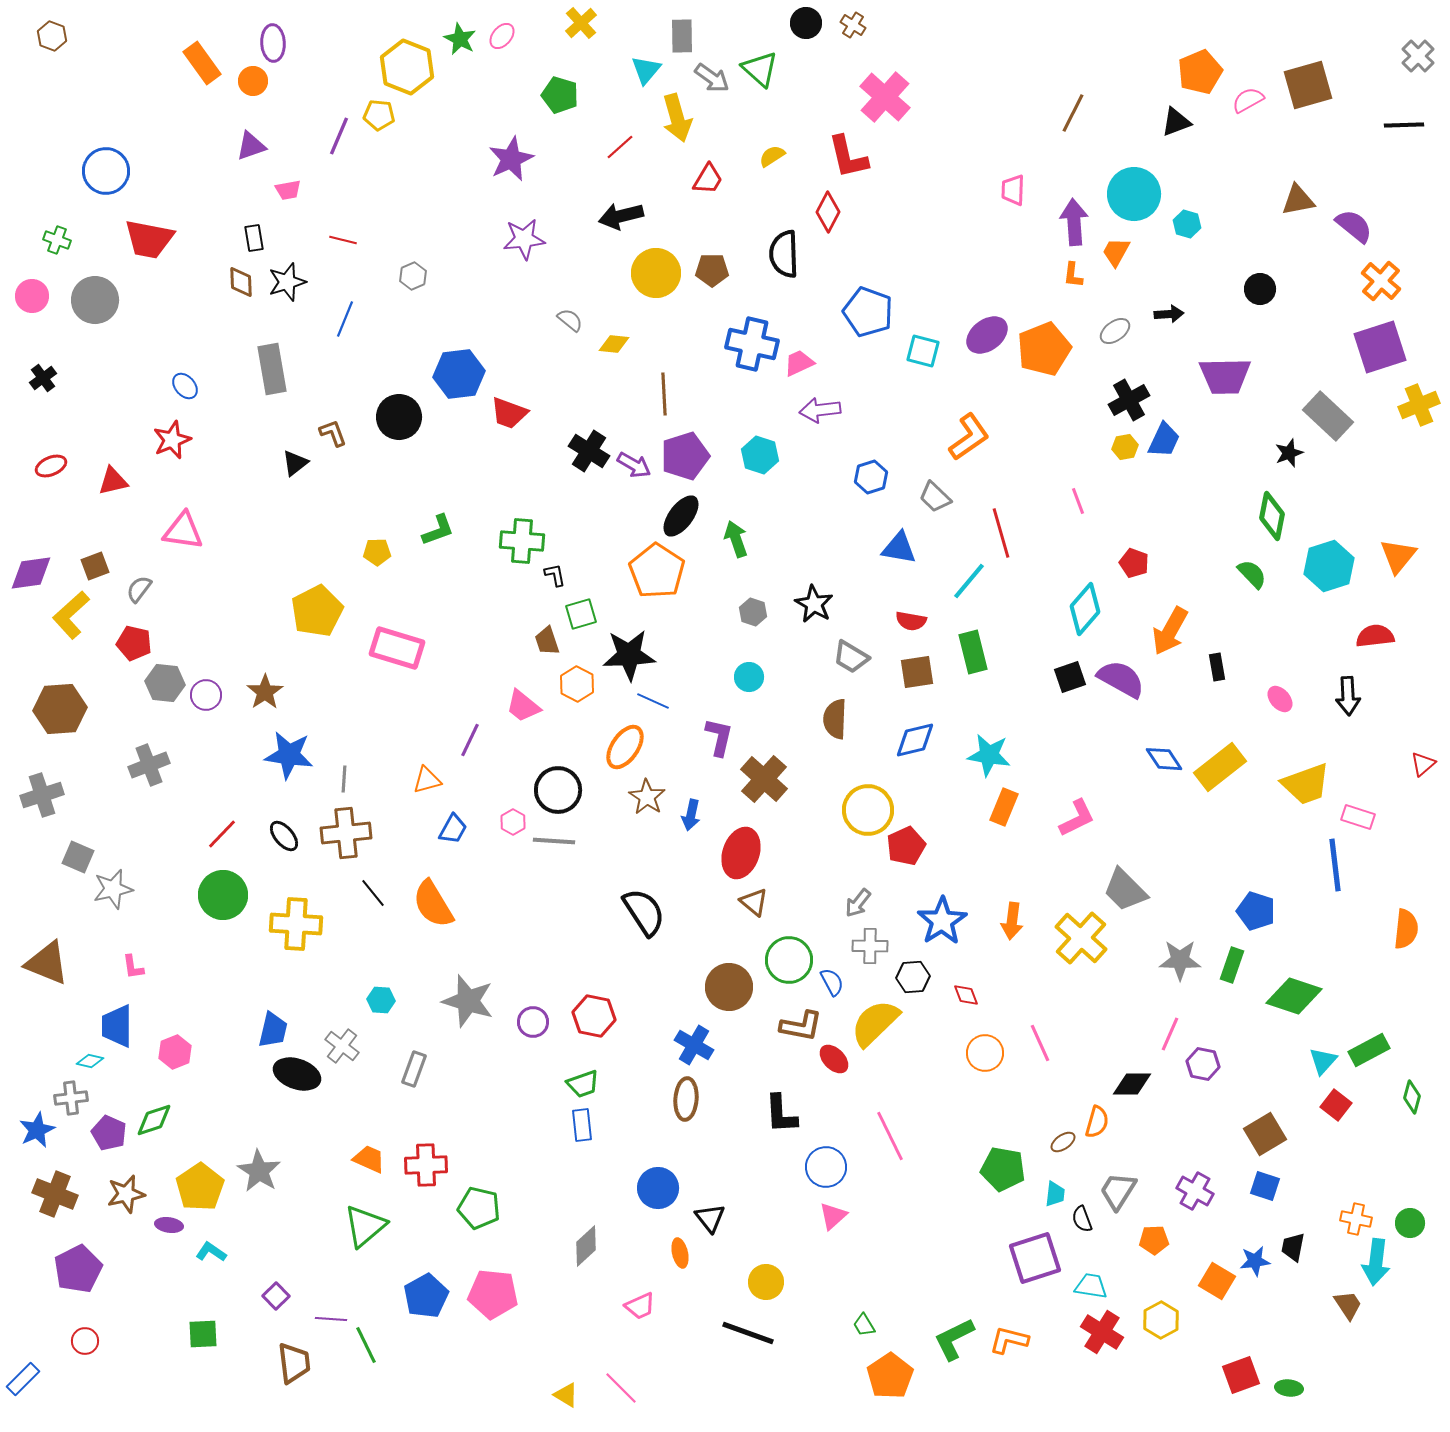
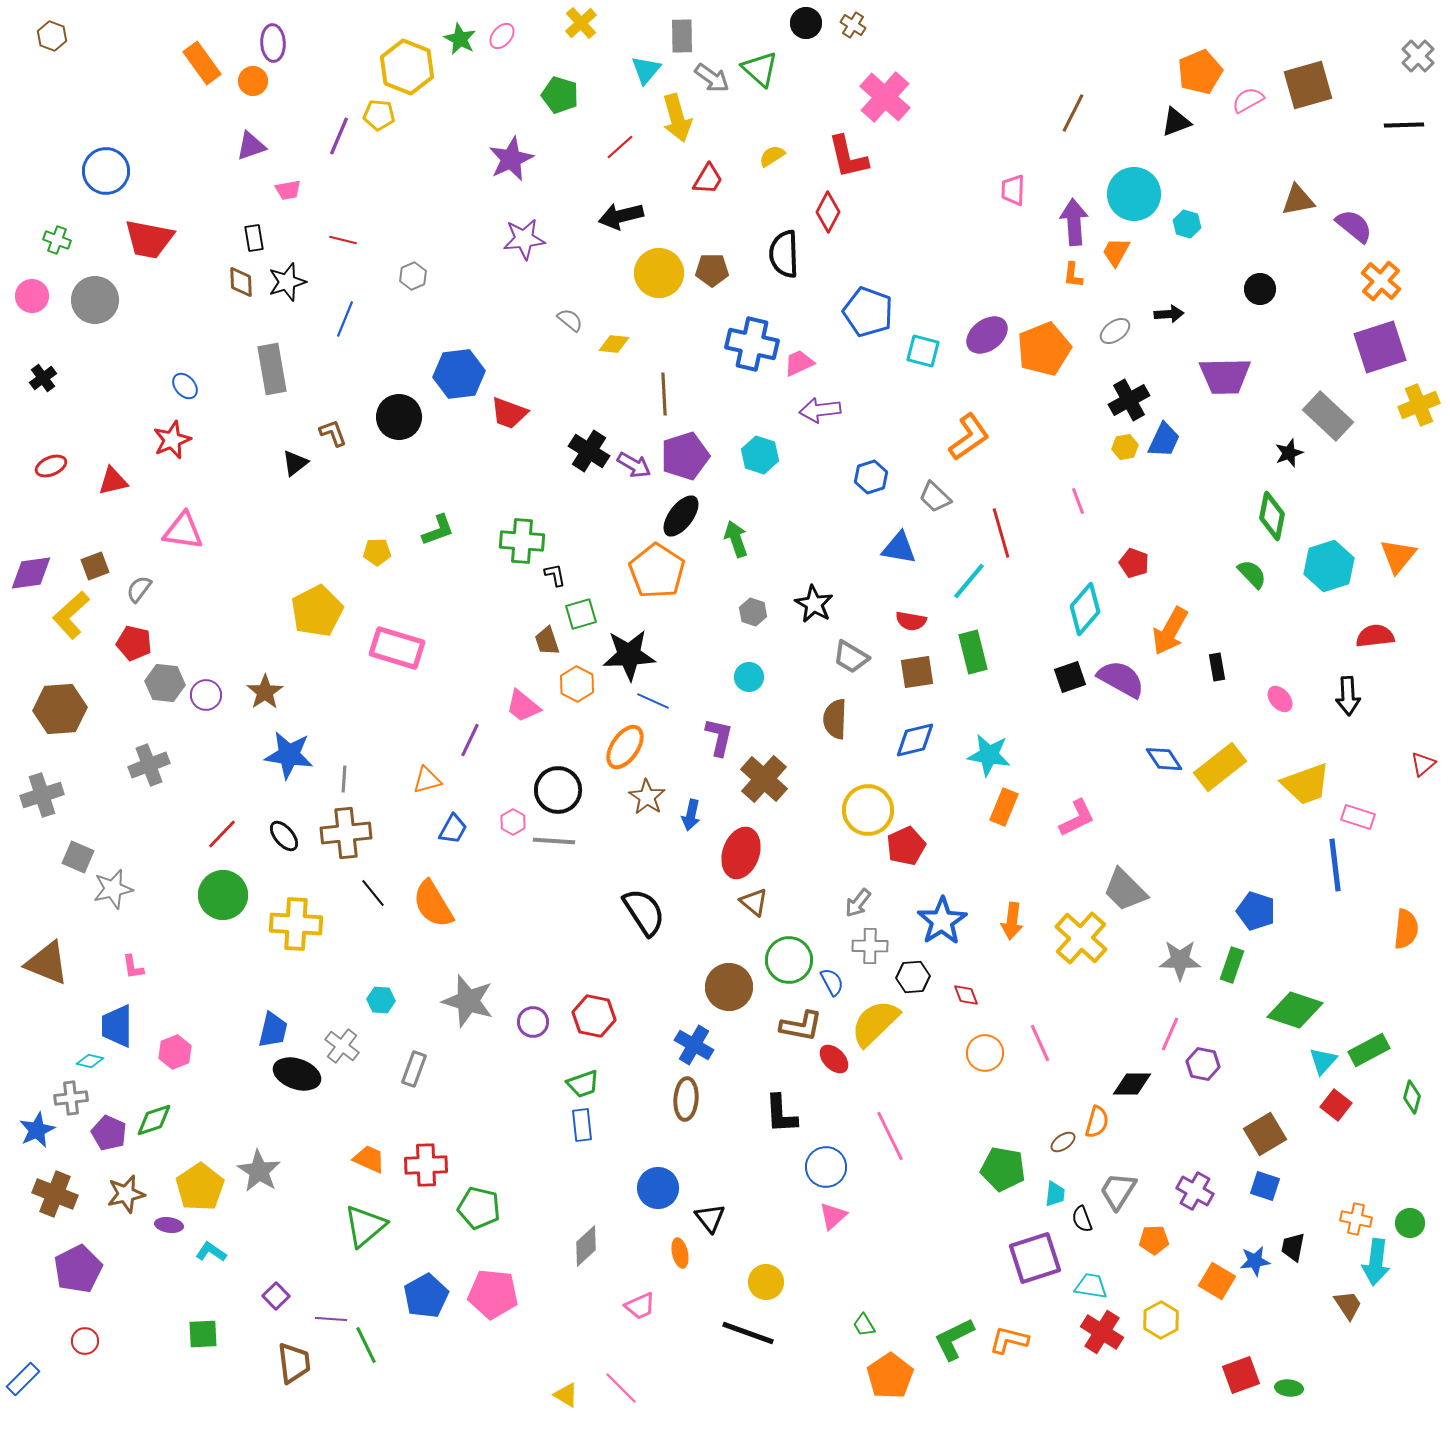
yellow circle at (656, 273): moved 3 px right
green diamond at (1294, 996): moved 1 px right, 14 px down
